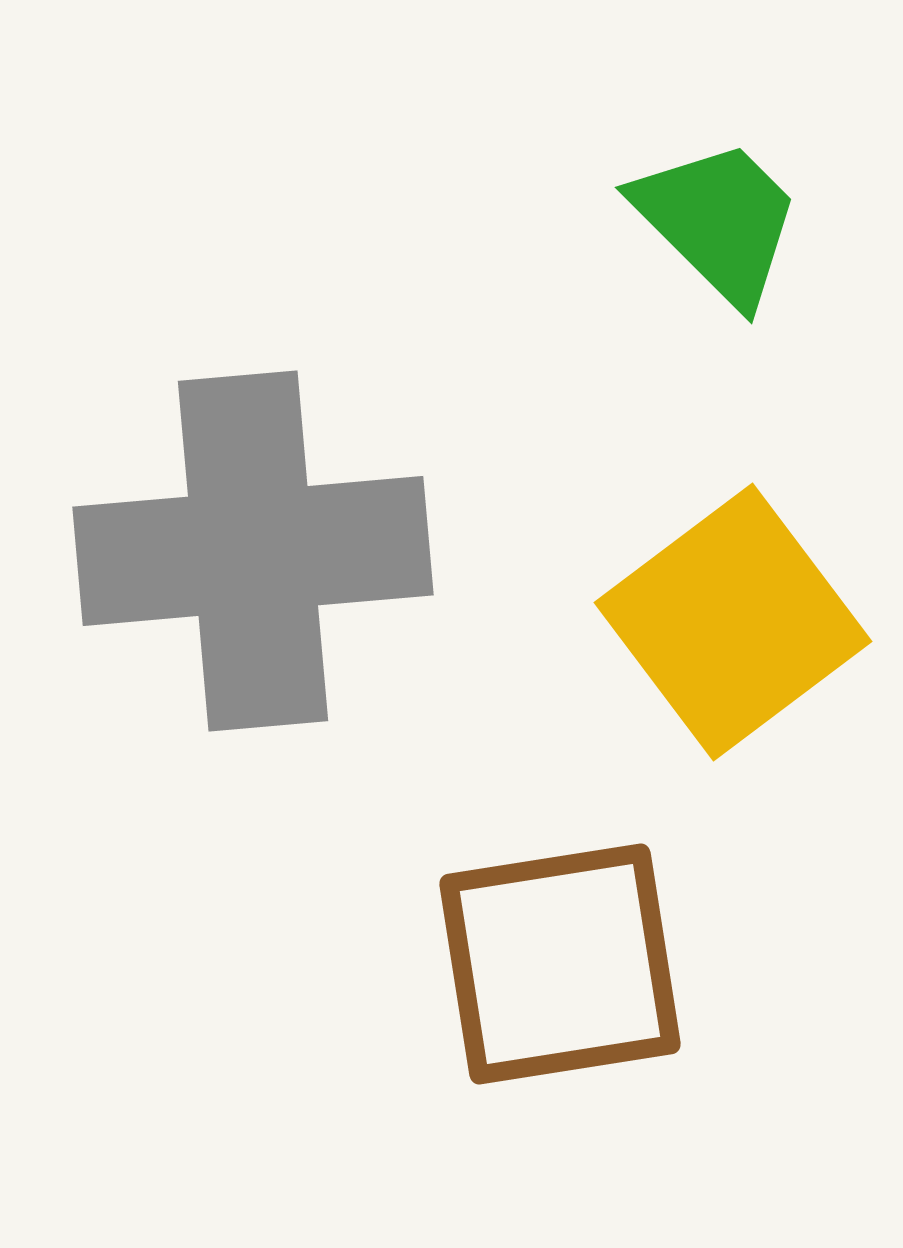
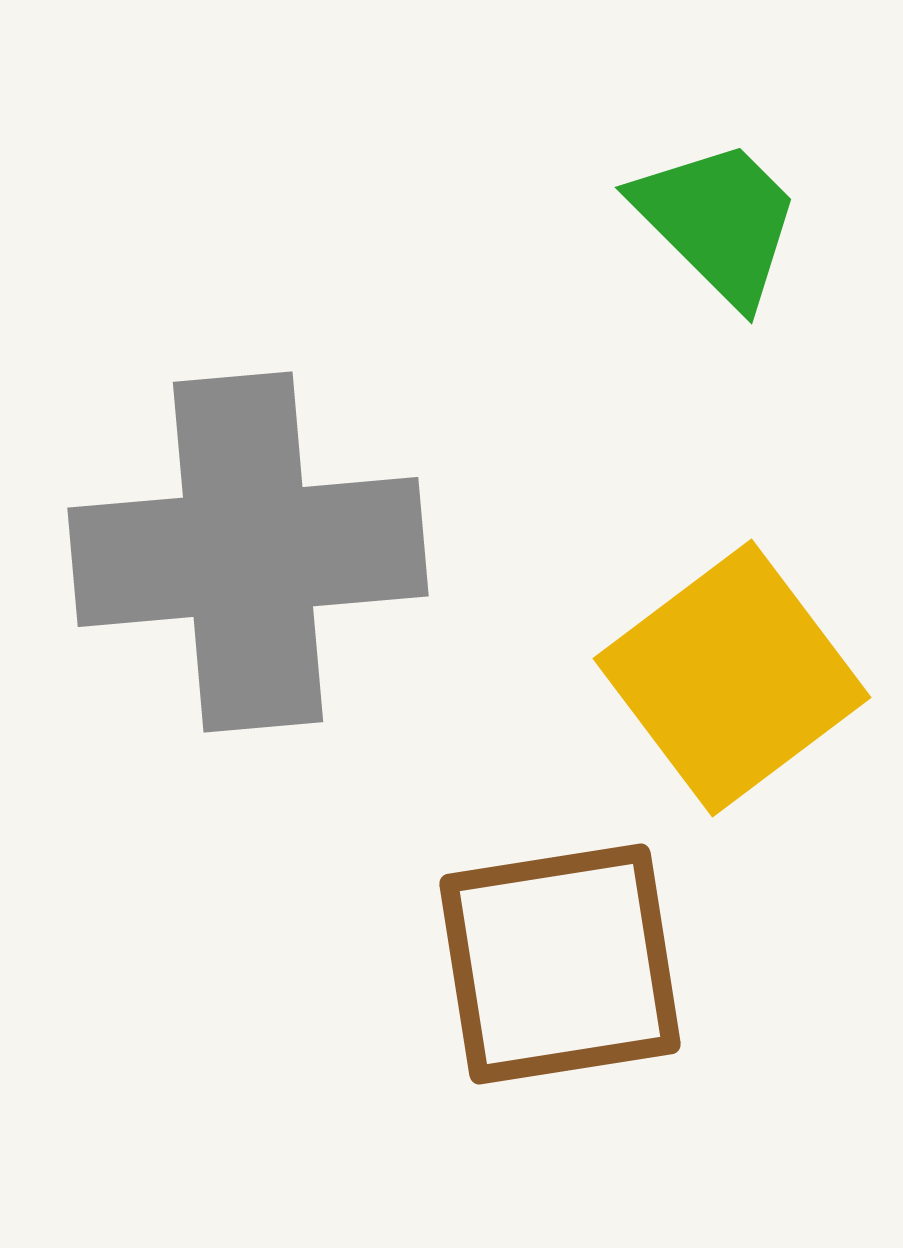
gray cross: moved 5 px left, 1 px down
yellow square: moved 1 px left, 56 px down
